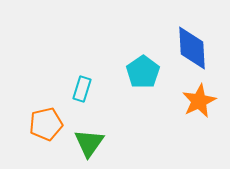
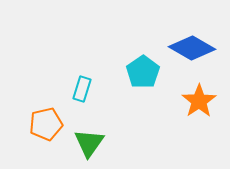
blue diamond: rotated 57 degrees counterclockwise
orange star: rotated 8 degrees counterclockwise
